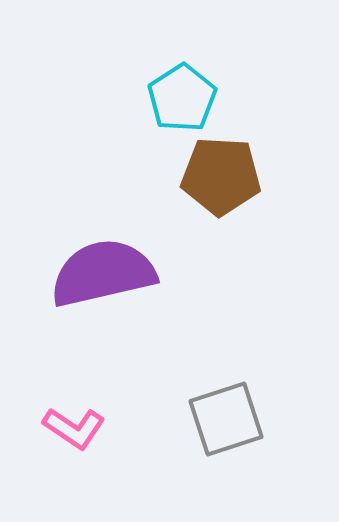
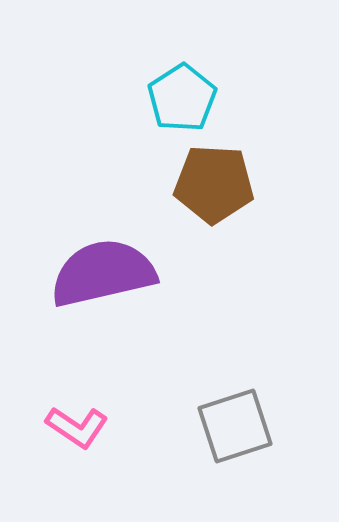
brown pentagon: moved 7 px left, 8 px down
gray square: moved 9 px right, 7 px down
pink L-shape: moved 3 px right, 1 px up
